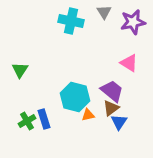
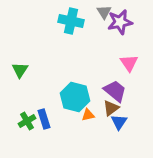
purple star: moved 13 px left
pink triangle: rotated 24 degrees clockwise
purple trapezoid: moved 3 px right
